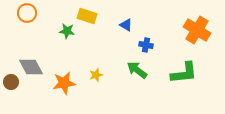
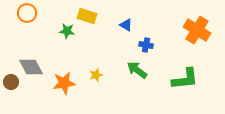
green L-shape: moved 1 px right, 6 px down
